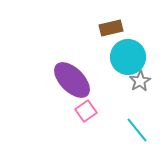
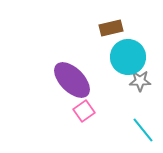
gray star: rotated 30 degrees clockwise
pink square: moved 2 px left
cyan line: moved 6 px right
